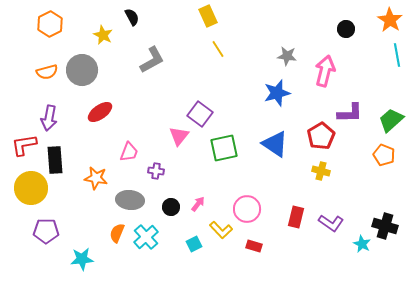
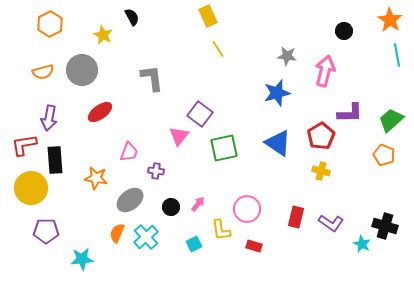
black circle at (346, 29): moved 2 px left, 2 px down
gray L-shape at (152, 60): moved 18 px down; rotated 68 degrees counterclockwise
orange semicircle at (47, 72): moved 4 px left
blue triangle at (275, 144): moved 3 px right, 1 px up
gray ellipse at (130, 200): rotated 44 degrees counterclockwise
yellow L-shape at (221, 230): rotated 35 degrees clockwise
